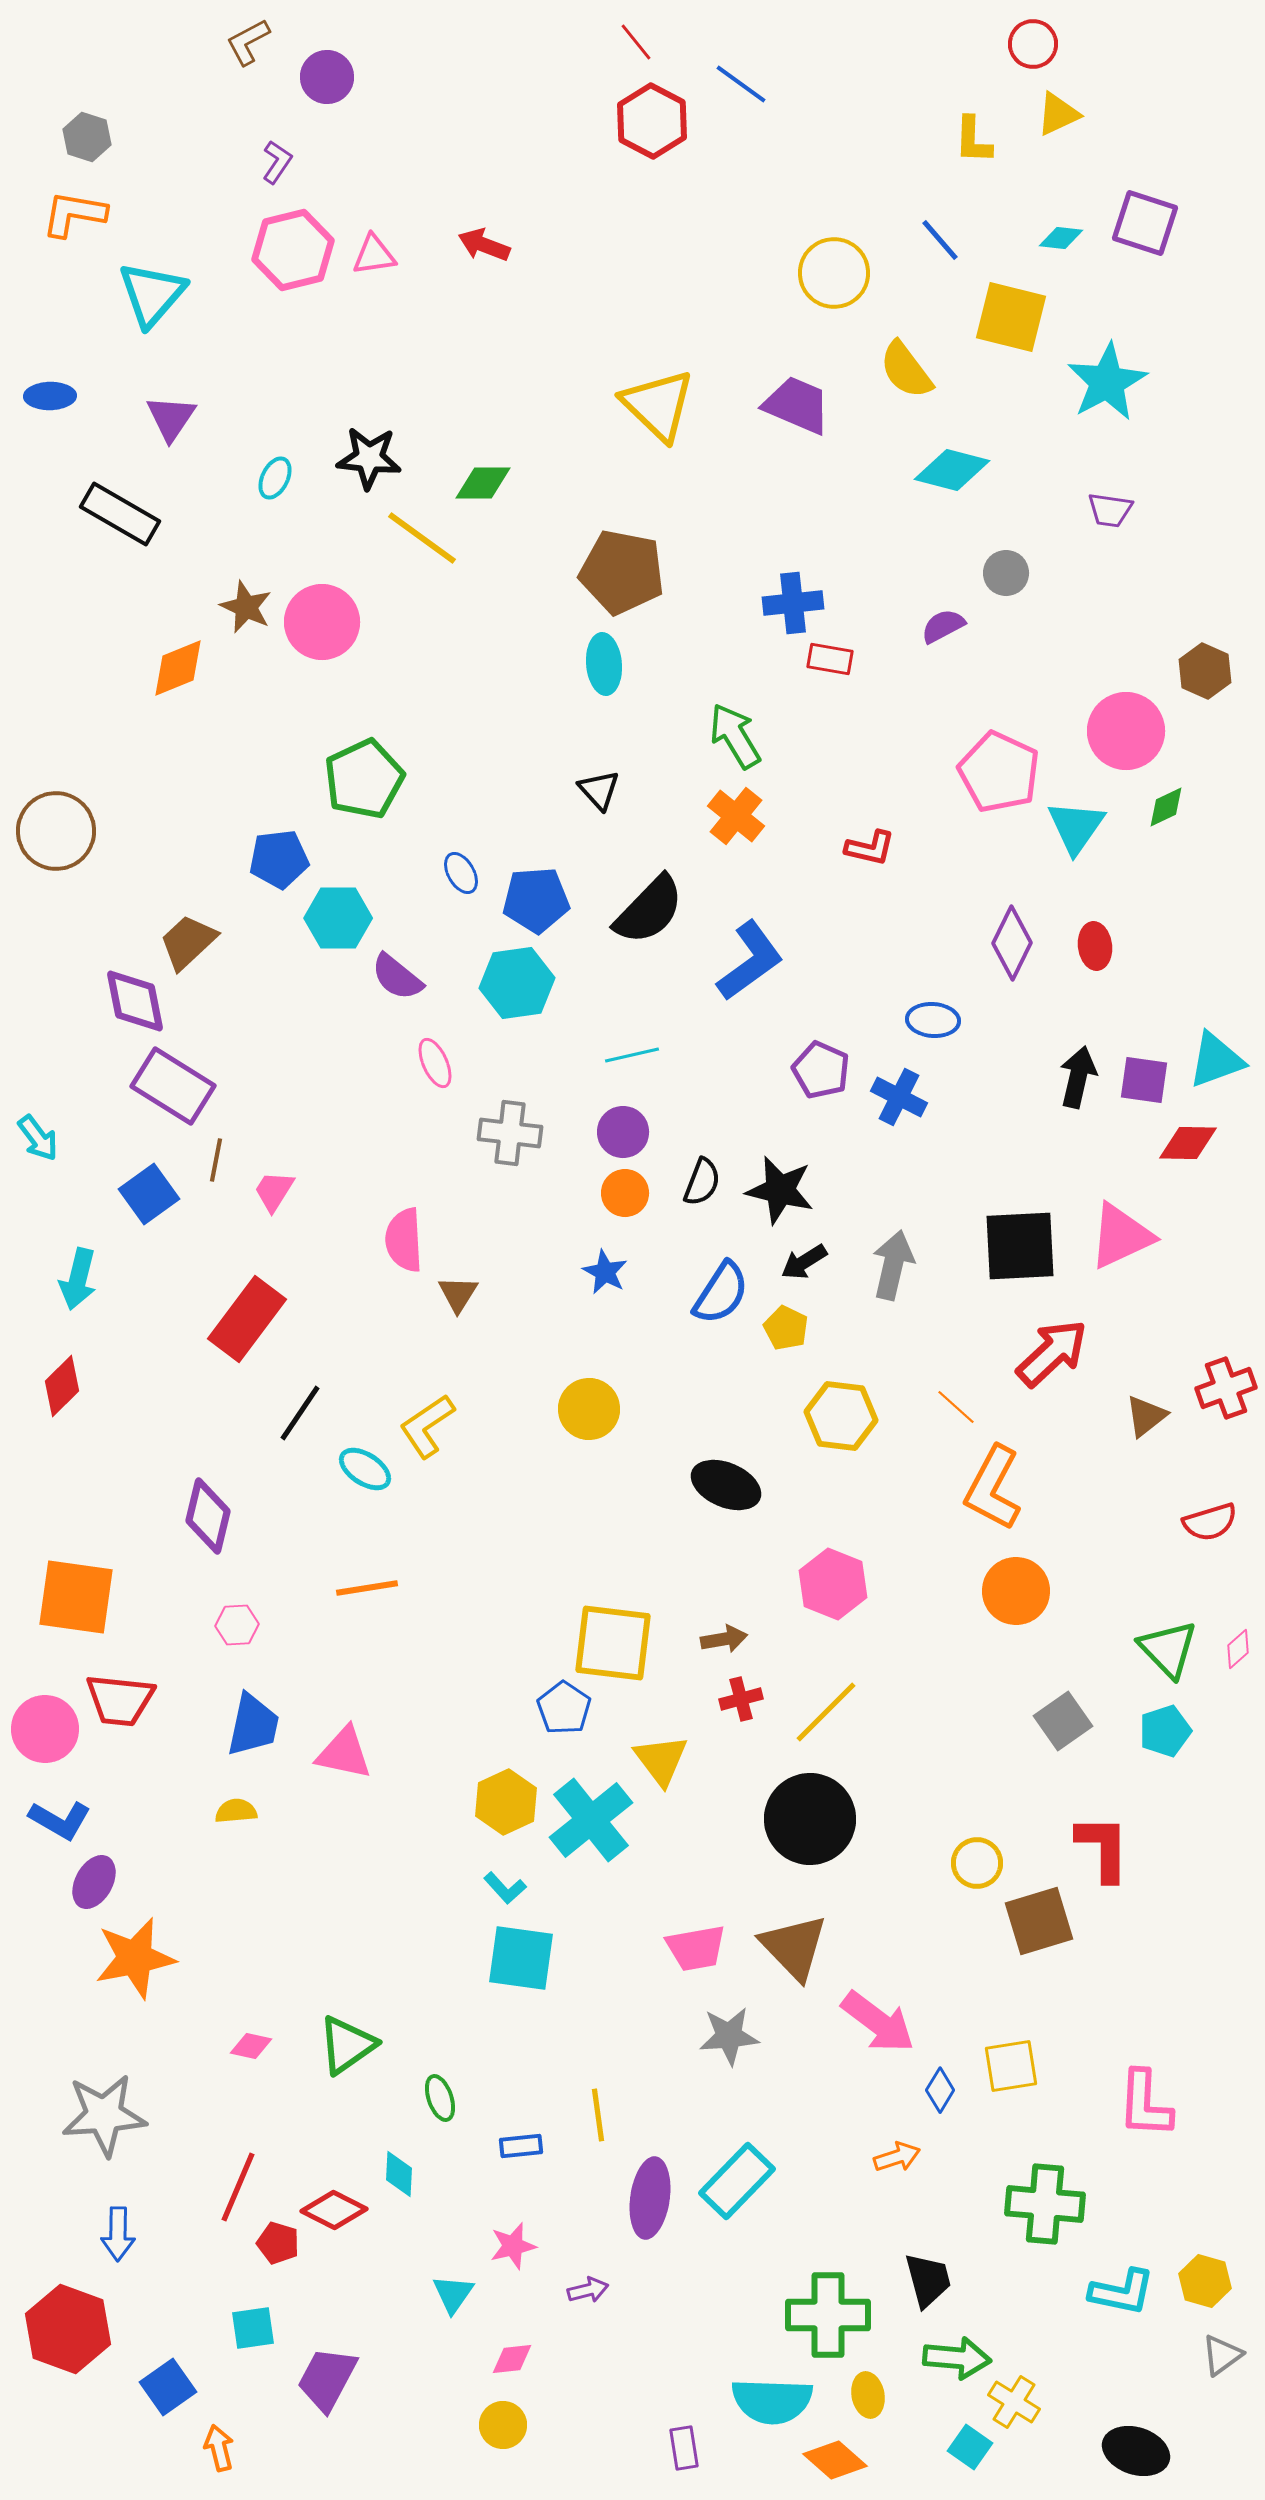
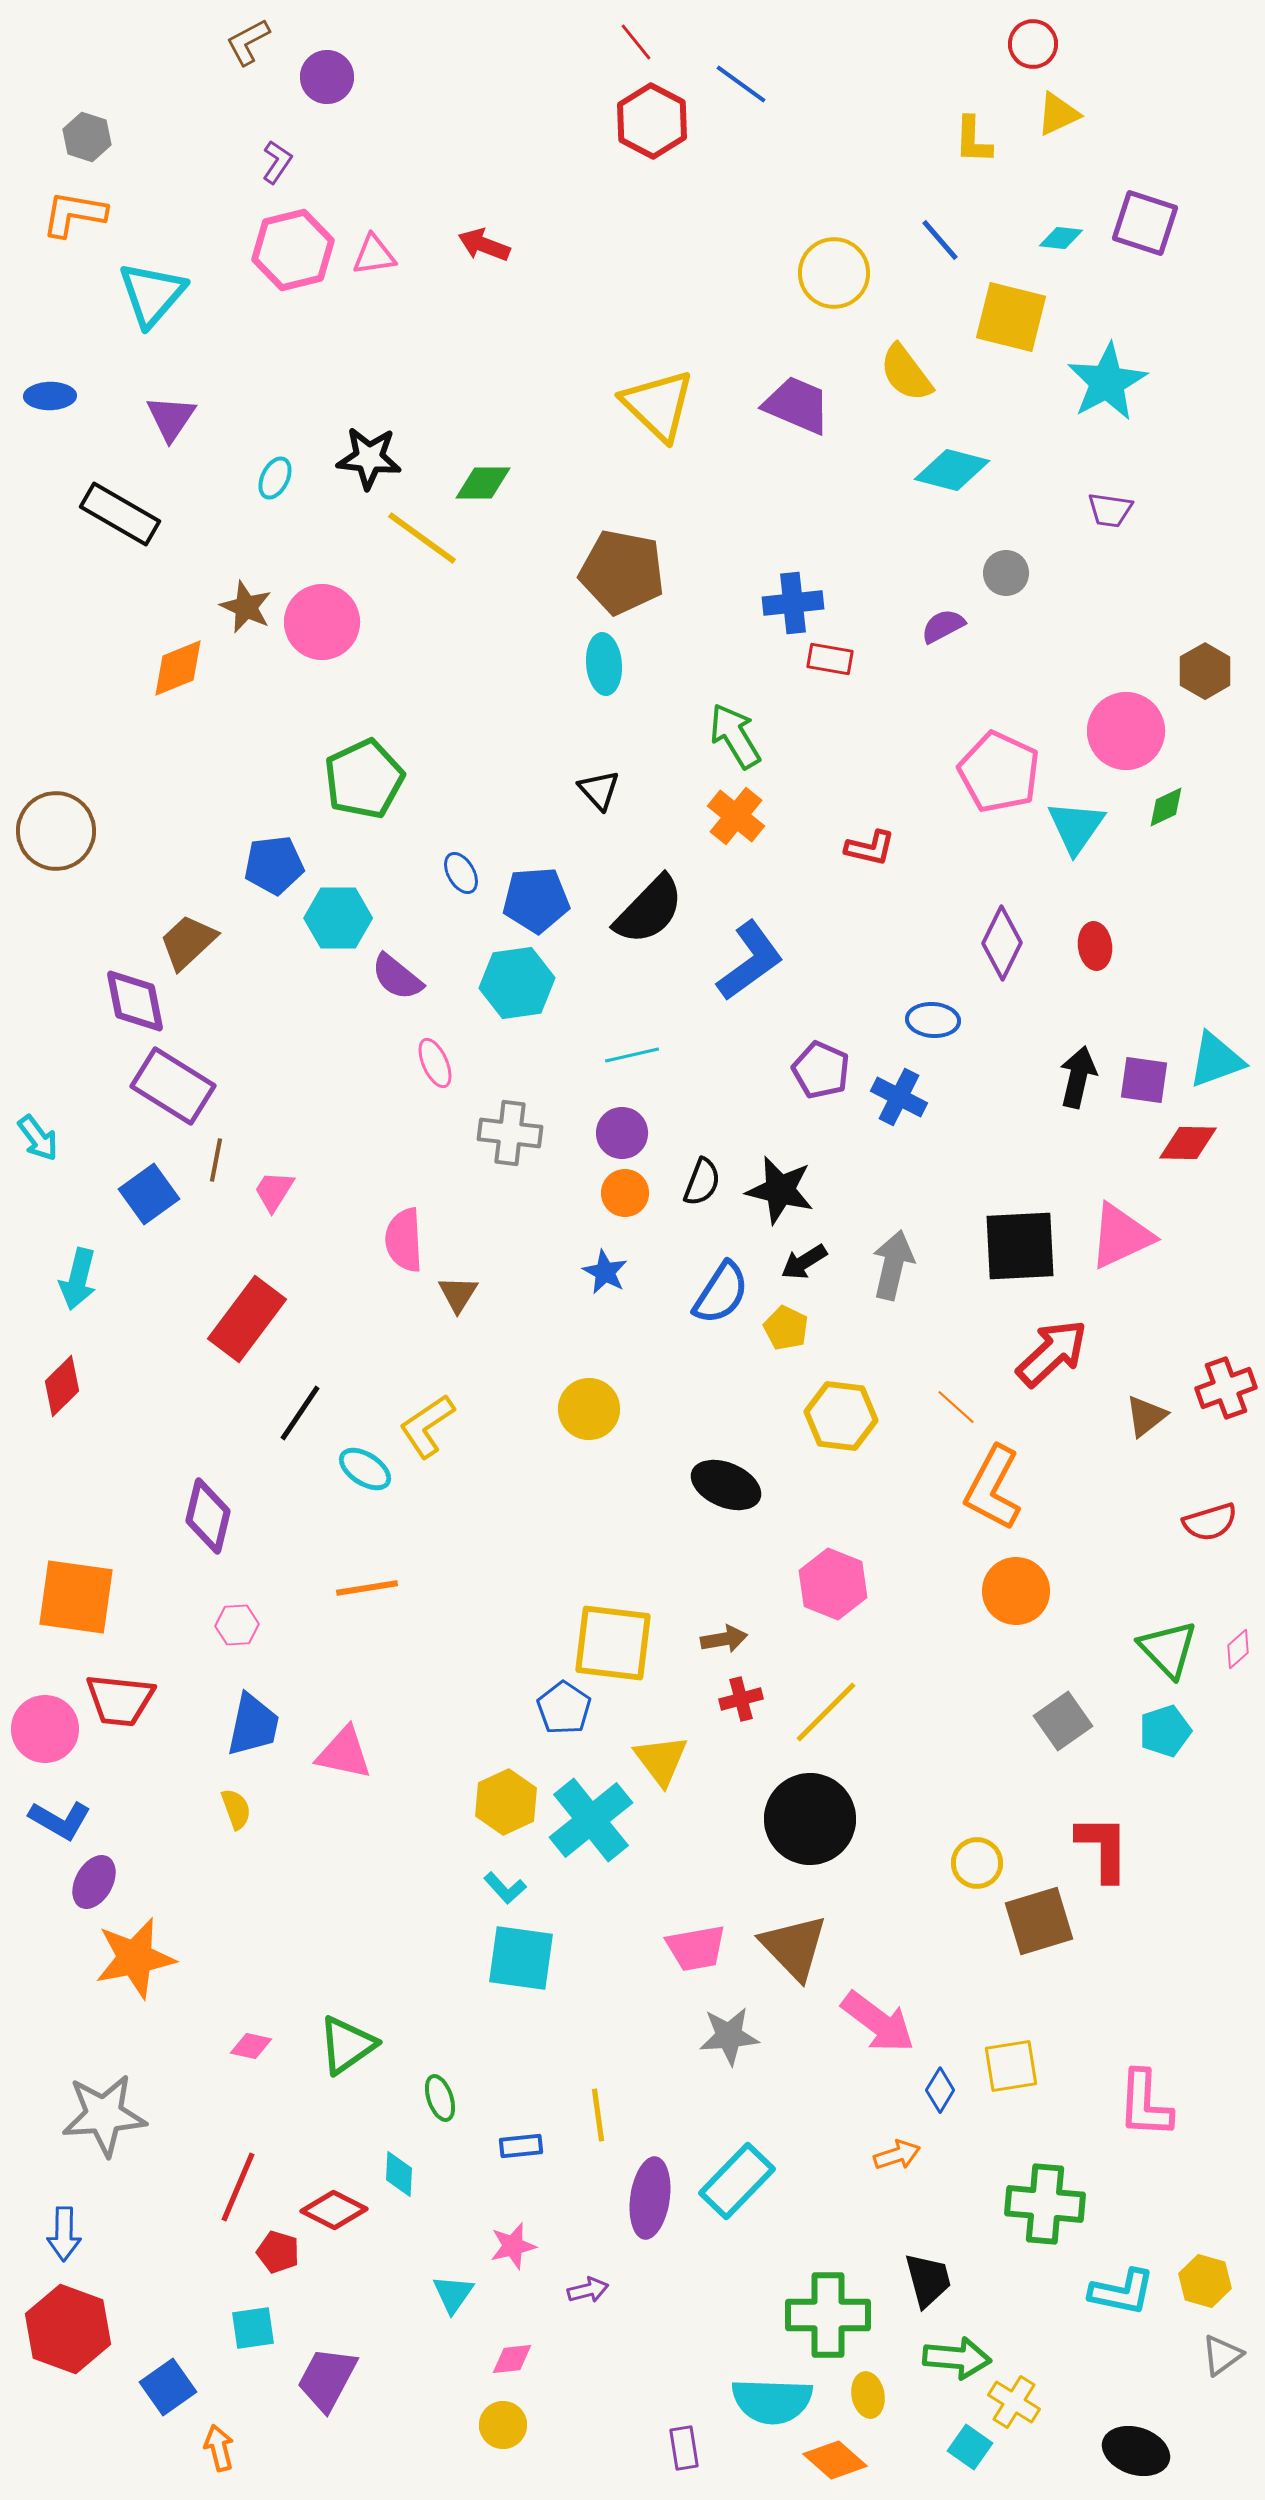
yellow semicircle at (906, 370): moved 3 px down
brown hexagon at (1205, 671): rotated 6 degrees clockwise
blue pentagon at (279, 859): moved 5 px left, 6 px down
purple diamond at (1012, 943): moved 10 px left
purple circle at (623, 1132): moved 1 px left, 1 px down
yellow semicircle at (236, 1811): moved 2 px up; rotated 75 degrees clockwise
orange arrow at (897, 2157): moved 2 px up
blue arrow at (118, 2234): moved 54 px left
red pentagon at (278, 2243): moved 9 px down
